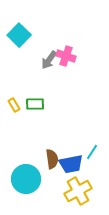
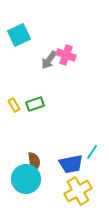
cyan square: rotated 20 degrees clockwise
pink cross: moved 1 px up
green rectangle: rotated 18 degrees counterclockwise
brown semicircle: moved 18 px left, 3 px down
